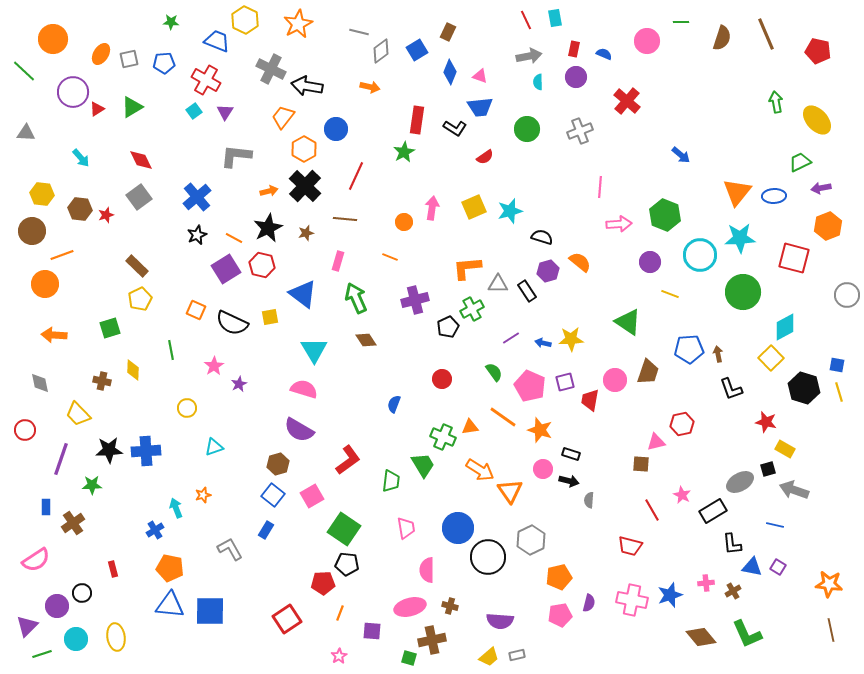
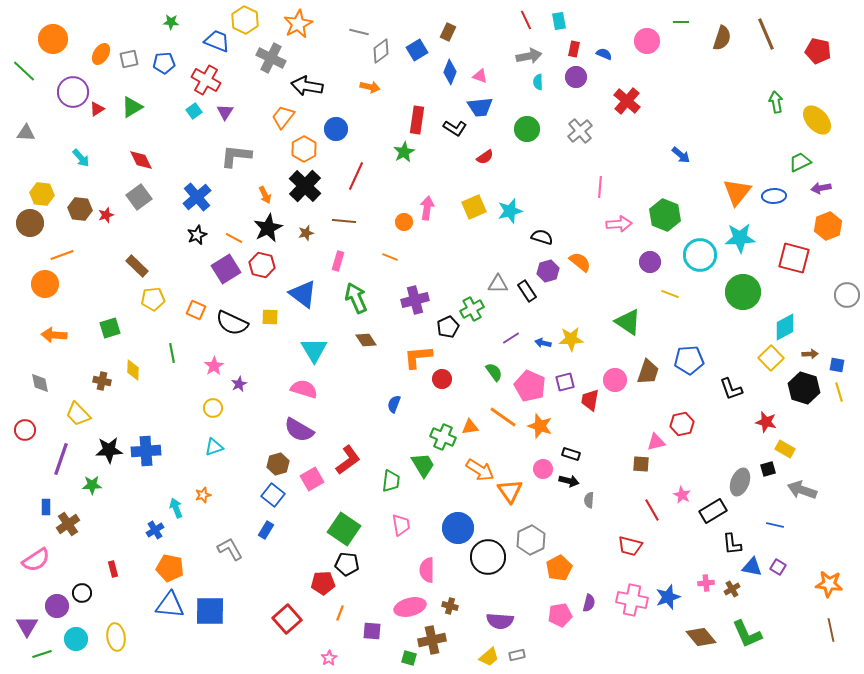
cyan rectangle at (555, 18): moved 4 px right, 3 px down
gray cross at (271, 69): moved 11 px up
gray cross at (580, 131): rotated 20 degrees counterclockwise
orange arrow at (269, 191): moved 4 px left, 4 px down; rotated 78 degrees clockwise
pink arrow at (432, 208): moved 5 px left
brown line at (345, 219): moved 1 px left, 2 px down
brown circle at (32, 231): moved 2 px left, 8 px up
orange L-shape at (467, 268): moved 49 px left, 89 px down
yellow pentagon at (140, 299): moved 13 px right; rotated 20 degrees clockwise
yellow square at (270, 317): rotated 12 degrees clockwise
blue pentagon at (689, 349): moved 11 px down
green line at (171, 350): moved 1 px right, 3 px down
brown arrow at (718, 354): moved 92 px right; rotated 98 degrees clockwise
yellow circle at (187, 408): moved 26 px right
orange star at (540, 430): moved 4 px up
gray ellipse at (740, 482): rotated 40 degrees counterclockwise
gray arrow at (794, 490): moved 8 px right
pink square at (312, 496): moved 17 px up
brown cross at (73, 523): moved 5 px left, 1 px down
pink trapezoid at (406, 528): moved 5 px left, 3 px up
orange pentagon at (559, 577): moved 9 px up; rotated 15 degrees counterclockwise
brown cross at (733, 591): moved 1 px left, 2 px up
blue star at (670, 595): moved 2 px left, 2 px down
red square at (287, 619): rotated 8 degrees counterclockwise
purple triangle at (27, 626): rotated 15 degrees counterclockwise
pink star at (339, 656): moved 10 px left, 2 px down
